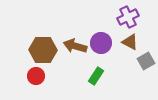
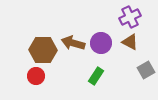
purple cross: moved 2 px right
brown arrow: moved 2 px left, 3 px up
gray square: moved 9 px down
